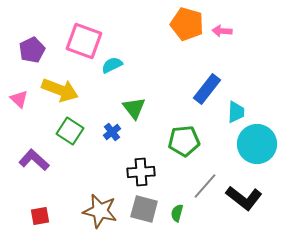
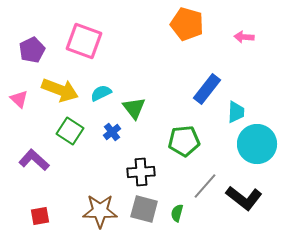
pink arrow: moved 22 px right, 6 px down
cyan semicircle: moved 11 px left, 28 px down
brown star: rotated 12 degrees counterclockwise
